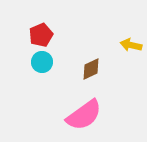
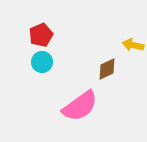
yellow arrow: moved 2 px right
brown diamond: moved 16 px right
pink semicircle: moved 4 px left, 9 px up
